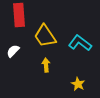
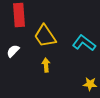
cyan L-shape: moved 4 px right
yellow star: moved 12 px right; rotated 24 degrees counterclockwise
